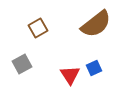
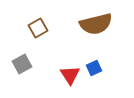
brown semicircle: rotated 24 degrees clockwise
